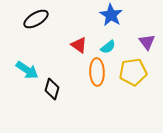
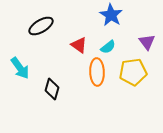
black ellipse: moved 5 px right, 7 px down
cyan arrow: moved 7 px left, 2 px up; rotated 20 degrees clockwise
